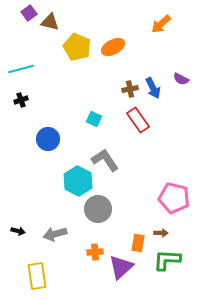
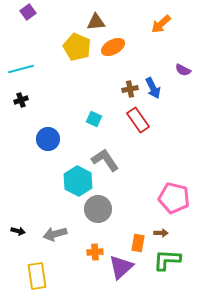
purple square: moved 1 px left, 1 px up
brown triangle: moved 46 px right; rotated 18 degrees counterclockwise
purple semicircle: moved 2 px right, 9 px up
